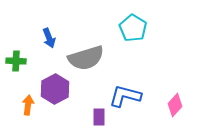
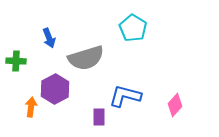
orange arrow: moved 3 px right, 2 px down
